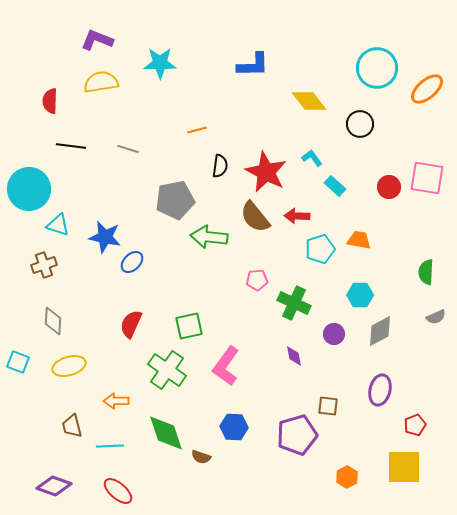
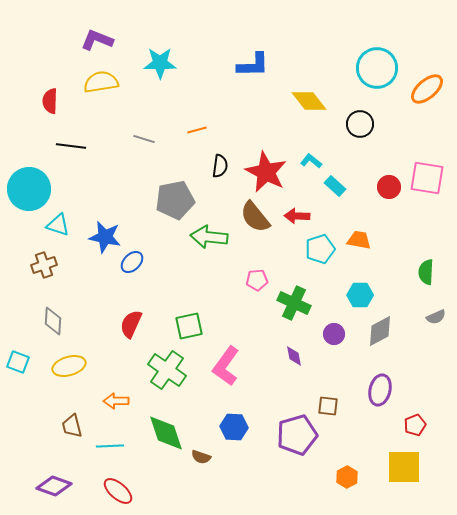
gray line at (128, 149): moved 16 px right, 10 px up
cyan L-shape at (312, 158): moved 1 px left, 3 px down; rotated 15 degrees counterclockwise
